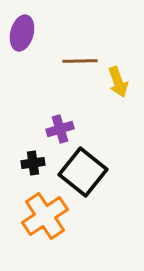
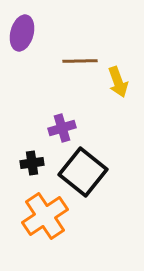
purple cross: moved 2 px right, 1 px up
black cross: moved 1 px left
